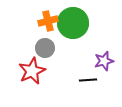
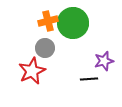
black line: moved 1 px right, 1 px up
